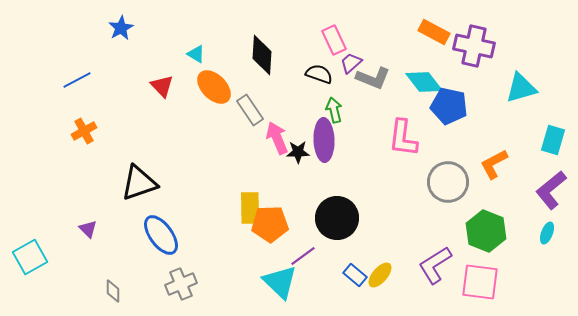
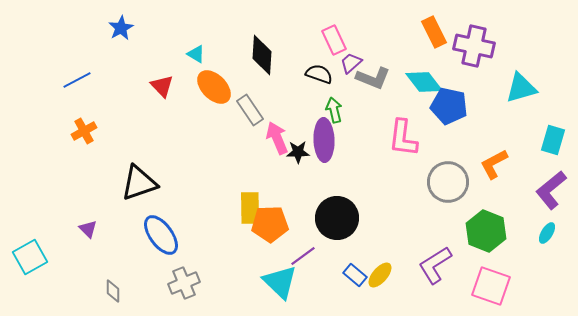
orange rectangle at (434, 32): rotated 36 degrees clockwise
cyan ellipse at (547, 233): rotated 10 degrees clockwise
pink square at (480, 282): moved 11 px right, 4 px down; rotated 12 degrees clockwise
gray cross at (181, 284): moved 3 px right, 1 px up
